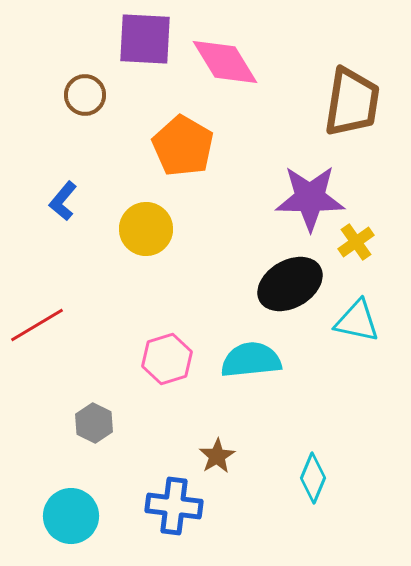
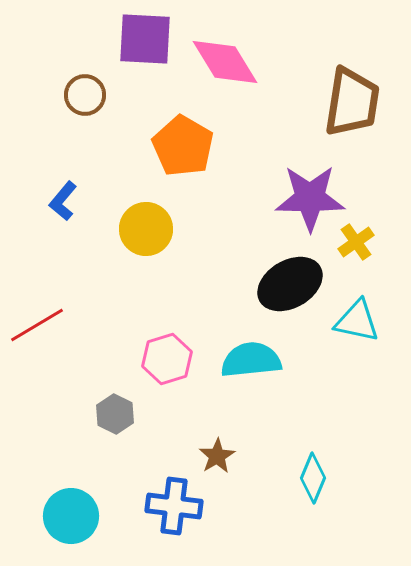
gray hexagon: moved 21 px right, 9 px up
